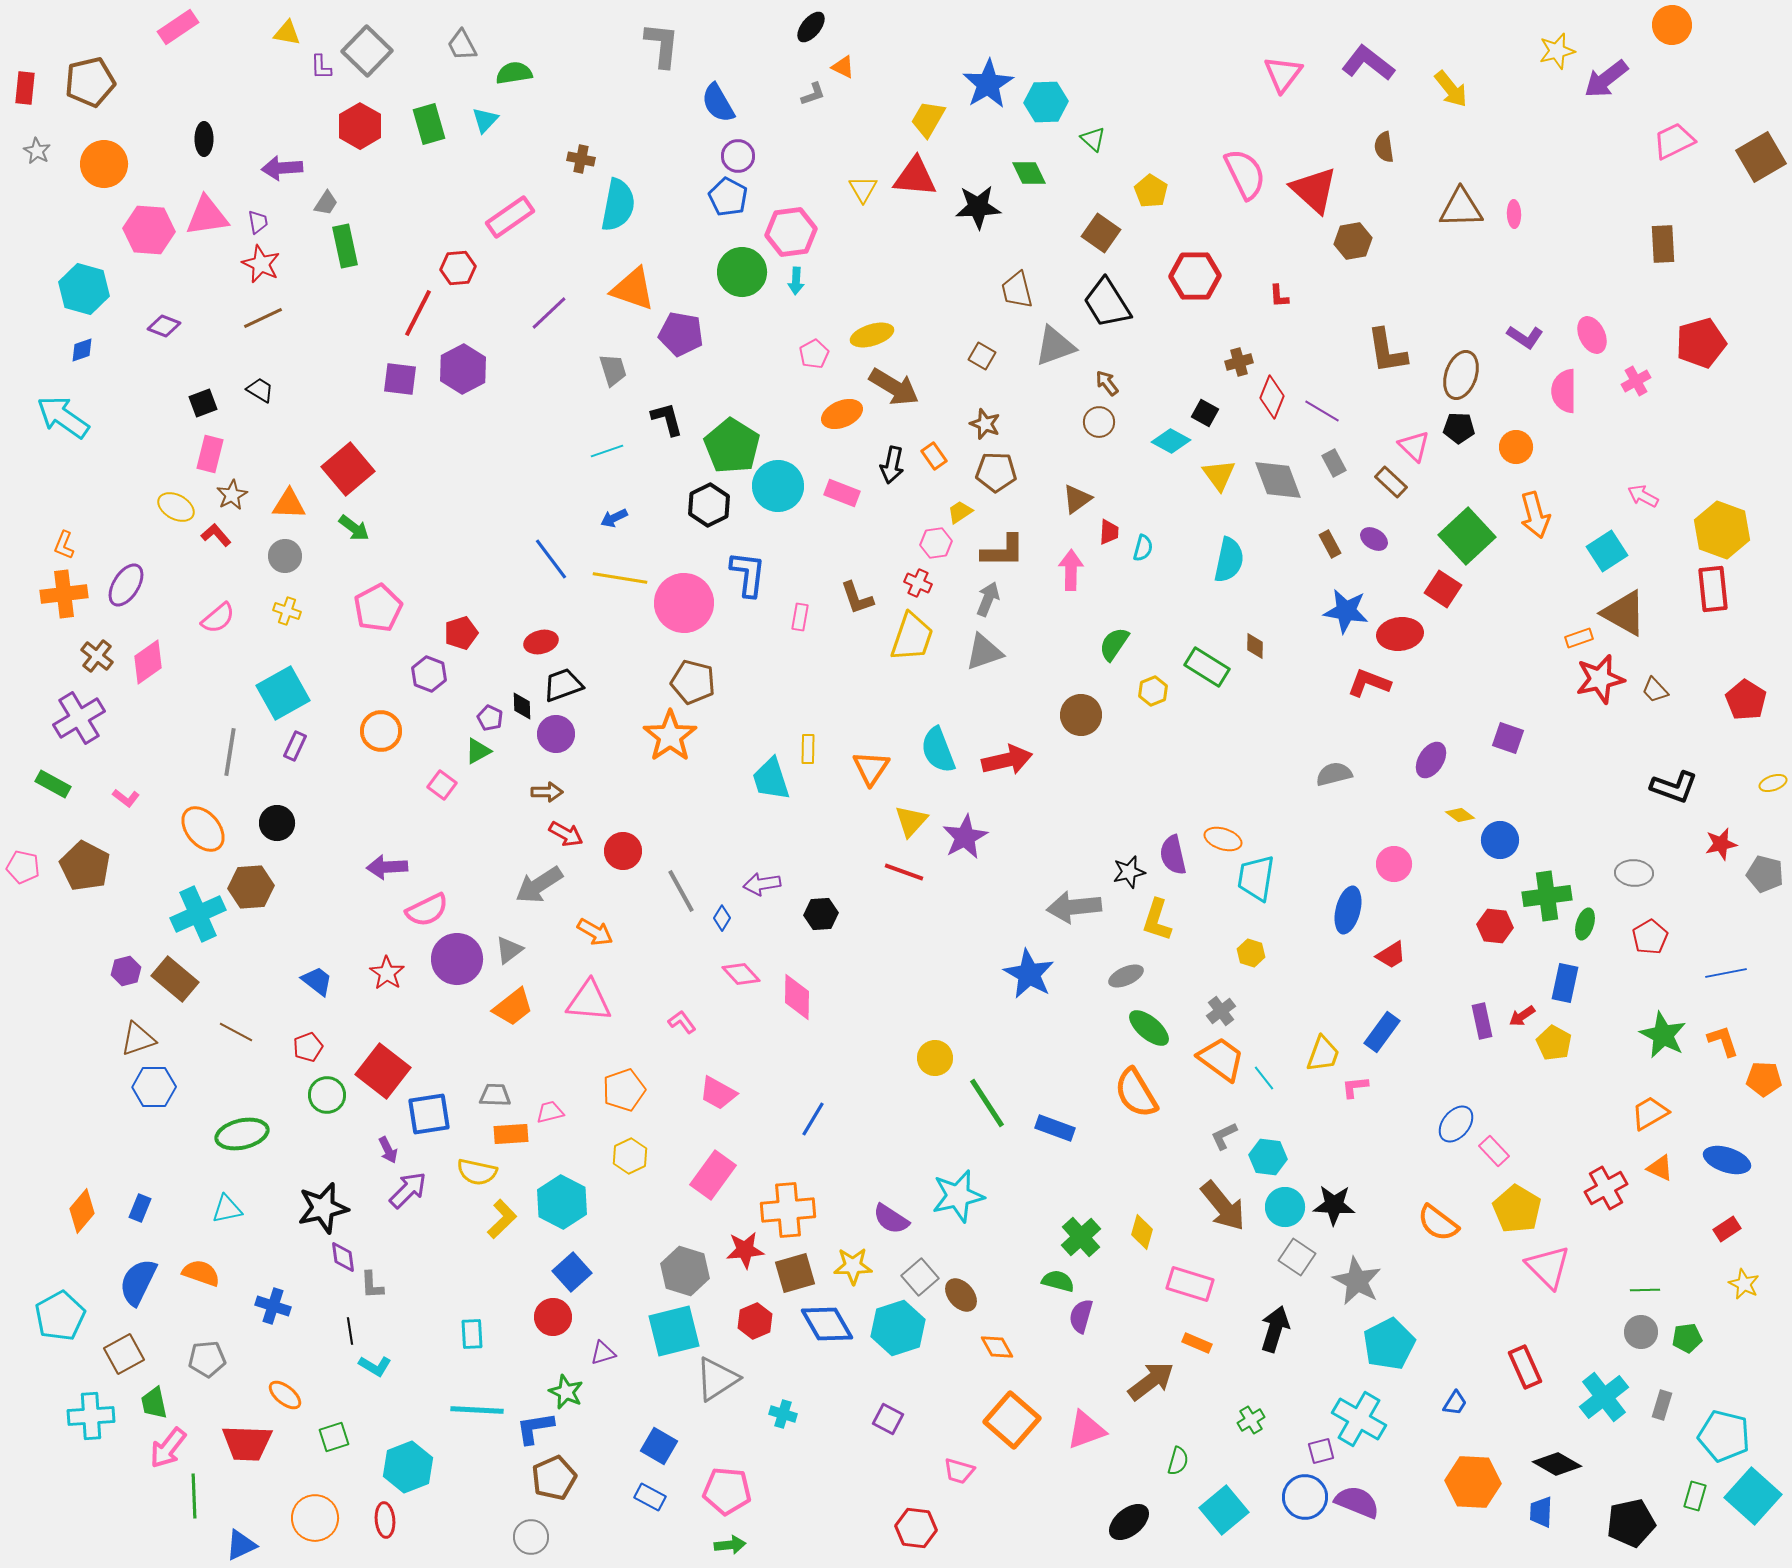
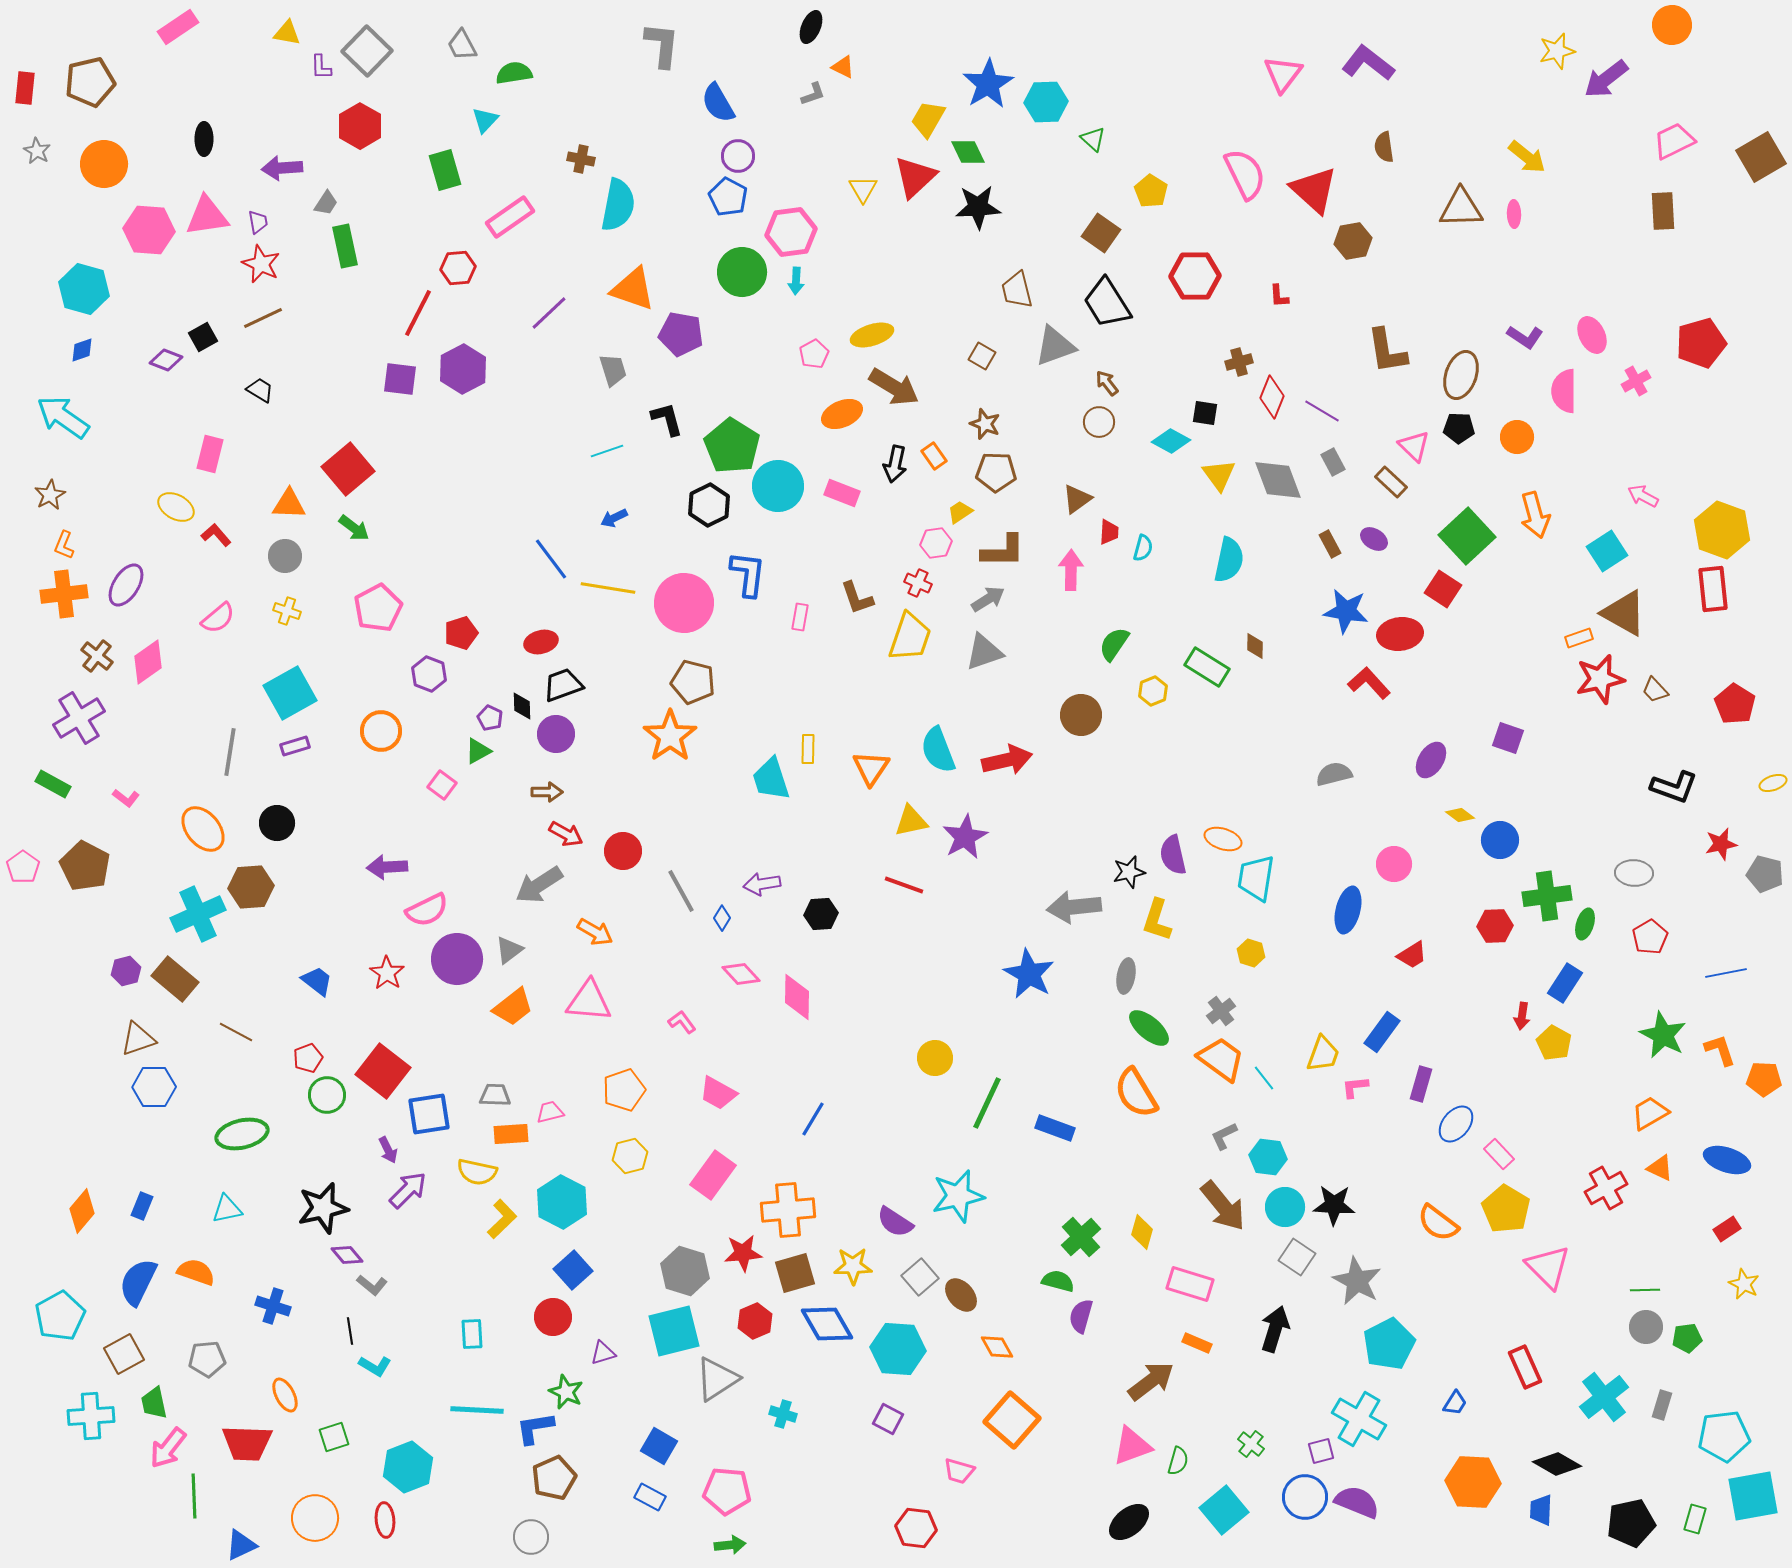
black ellipse at (811, 27): rotated 16 degrees counterclockwise
yellow arrow at (1451, 89): moved 76 px right, 68 px down; rotated 12 degrees counterclockwise
green rectangle at (429, 124): moved 16 px right, 46 px down
green diamond at (1029, 173): moved 61 px left, 21 px up
red triangle at (915, 177): rotated 48 degrees counterclockwise
brown rectangle at (1663, 244): moved 33 px up
purple diamond at (164, 326): moved 2 px right, 34 px down
black square at (203, 403): moved 66 px up; rotated 8 degrees counterclockwise
black square at (1205, 413): rotated 20 degrees counterclockwise
orange circle at (1516, 447): moved 1 px right, 10 px up
gray rectangle at (1334, 463): moved 1 px left, 1 px up
black arrow at (892, 465): moved 3 px right, 1 px up
brown star at (232, 495): moved 182 px left
yellow line at (620, 578): moved 12 px left, 10 px down
gray arrow at (988, 599): rotated 36 degrees clockwise
yellow trapezoid at (912, 637): moved 2 px left
red L-shape at (1369, 683): rotated 27 degrees clockwise
cyan square at (283, 693): moved 7 px right
red pentagon at (1746, 700): moved 11 px left, 4 px down
purple rectangle at (295, 746): rotated 48 degrees clockwise
yellow triangle at (911, 821): rotated 36 degrees clockwise
pink pentagon at (23, 867): rotated 24 degrees clockwise
red line at (904, 872): moved 13 px down
red hexagon at (1495, 926): rotated 8 degrees counterclockwise
red trapezoid at (1391, 955): moved 21 px right
gray ellipse at (1126, 976): rotated 56 degrees counterclockwise
blue rectangle at (1565, 983): rotated 21 degrees clockwise
red arrow at (1522, 1016): rotated 48 degrees counterclockwise
purple rectangle at (1482, 1021): moved 61 px left, 63 px down; rotated 28 degrees clockwise
orange L-shape at (1723, 1041): moved 3 px left, 9 px down
red pentagon at (308, 1047): moved 11 px down
green line at (987, 1103): rotated 58 degrees clockwise
pink rectangle at (1494, 1151): moved 5 px right, 3 px down
yellow hexagon at (630, 1156): rotated 12 degrees clockwise
blue rectangle at (140, 1208): moved 2 px right, 2 px up
yellow pentagon at (1517, 1209): moved 11 px left
purple semicircle at (891, 1219): moved 4 px right, 3 px down
red star at (745, 1250): moved 2 px left, 3 px down
purple diamond at (343, 1257): moved 4 px right, 2 px up; rotated 32 degrees counterclockwise
blue square at (572, 1272): moved 1 px right, 2 px up
orange semicircle at (201, 1273): moved 5 px left, 1 px up
gray L-shape at (372, 1285): rotated 48 degrees counterclockwise
cyan hexagon at (898, 1328): moved 21 px down; rotated 22 degrees clockwise
gray circle at (1641, 1332): moved 5 px right, 5 px up
orange ellipse at (285, 1395): rotated 24 degrees clockwise
green cross at (1251, 1420): moved 24 px down; rotated 20 degrees counterclockwise
pink triangle at (1086, 1430): moved 46 px right, 16 px down
cyan pentagon at (1724, 1436): rotated 21 degrees counterclockwise
green rectangle at (1695, 1496): moved 23 px down
cyan square at (1753, 1496): rotated 38 degrees clockwise
blue trapezoid at (1541, 1512): moved 2 px up
